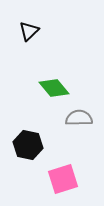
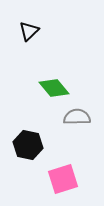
gray semicircle: moved 2 px left, 1 px up
